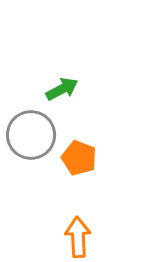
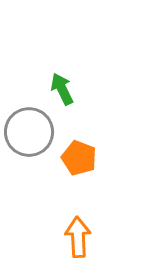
green arrow: rotated 88 degrees counterclockwise
gray circle: moved 2 px left, 3 px up
